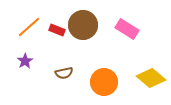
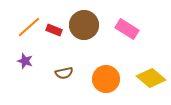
brown circle: moved 1 px right
red rectangle: moved 3 px left
purple star: rotated 21 degrees counterclockwise
orange circle: moved 2 px right, 3 px up
